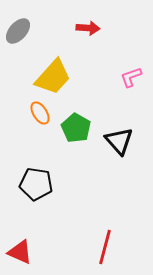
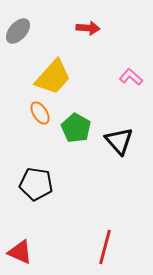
pink L-shape: rotated 60 degrees clockwise
